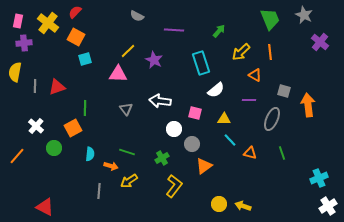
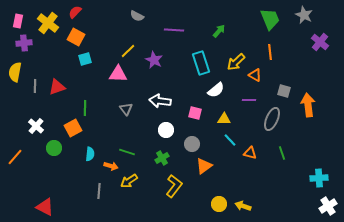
yellow arrow at (241, 52): moved 5 px left, 10 px down
white circle at (174, 129): moved 8 px left, 1 px down
orange line at (17, 156): moved 2 px left, 1 px down
cyan cross at (319, 178): rotated 18 degrees clockwise
